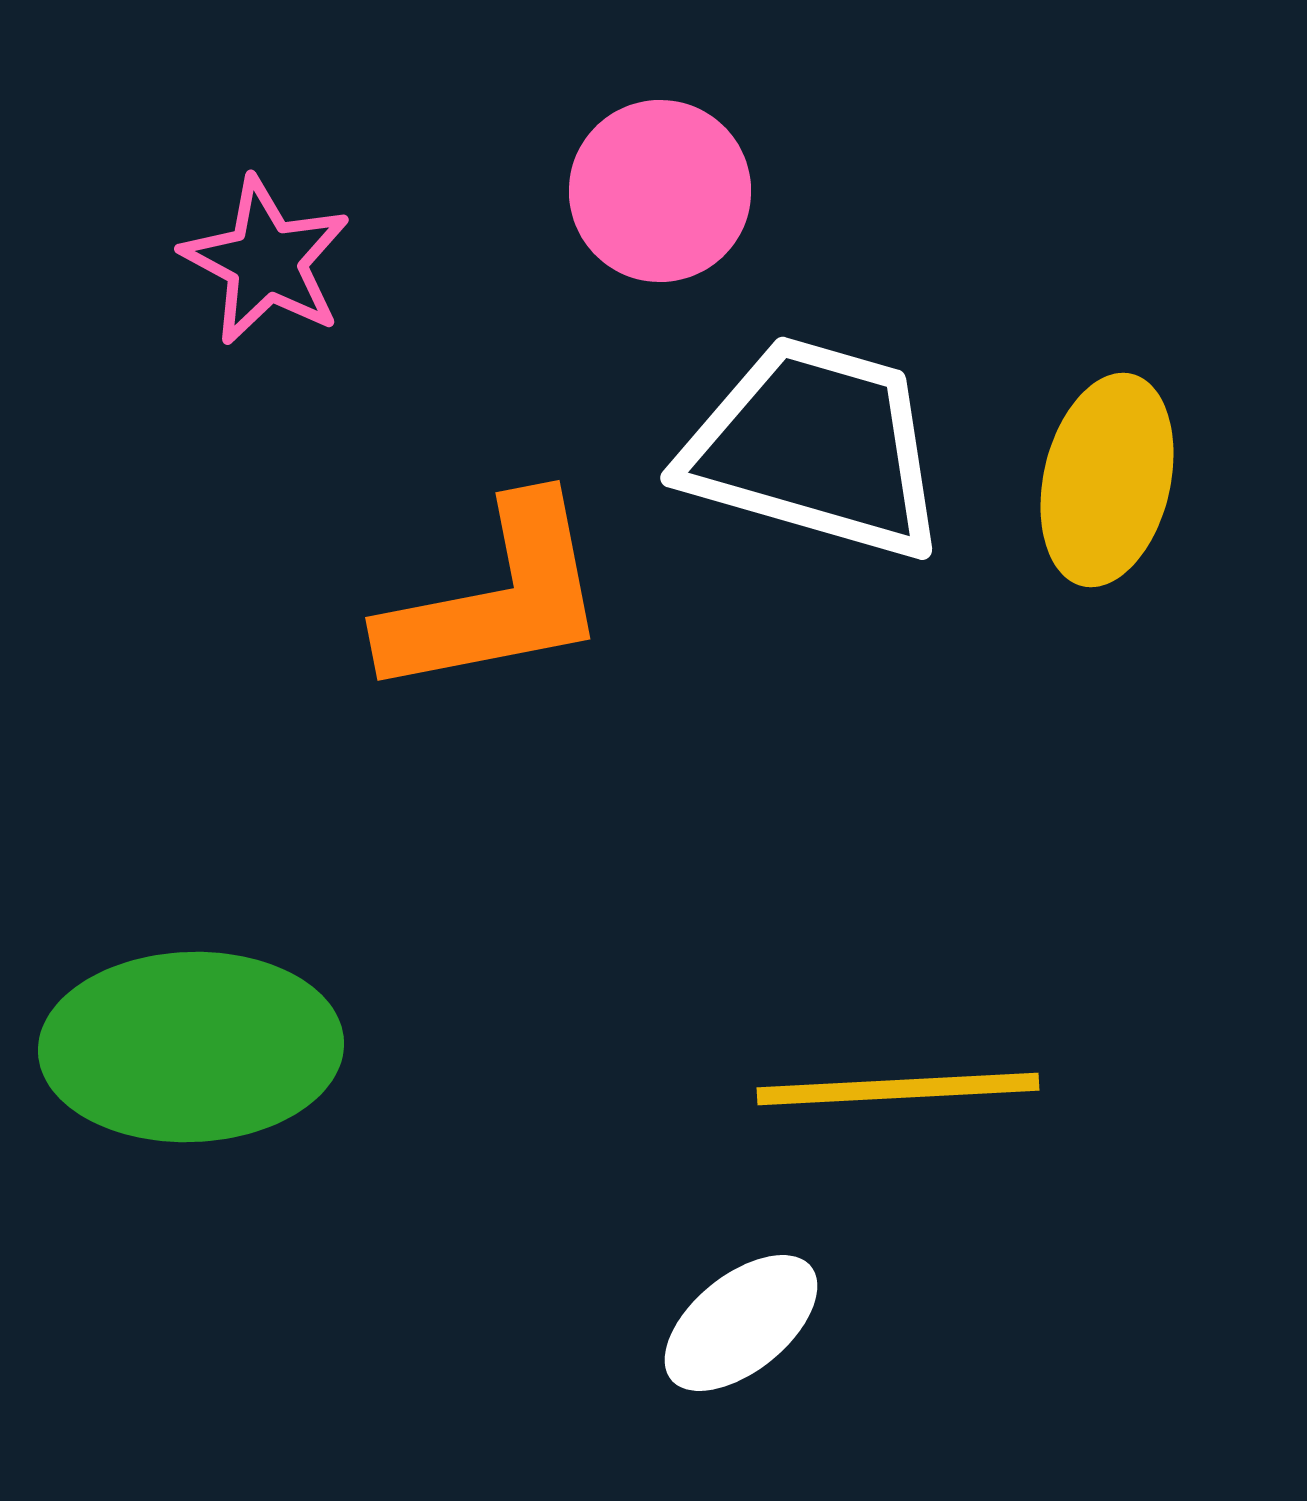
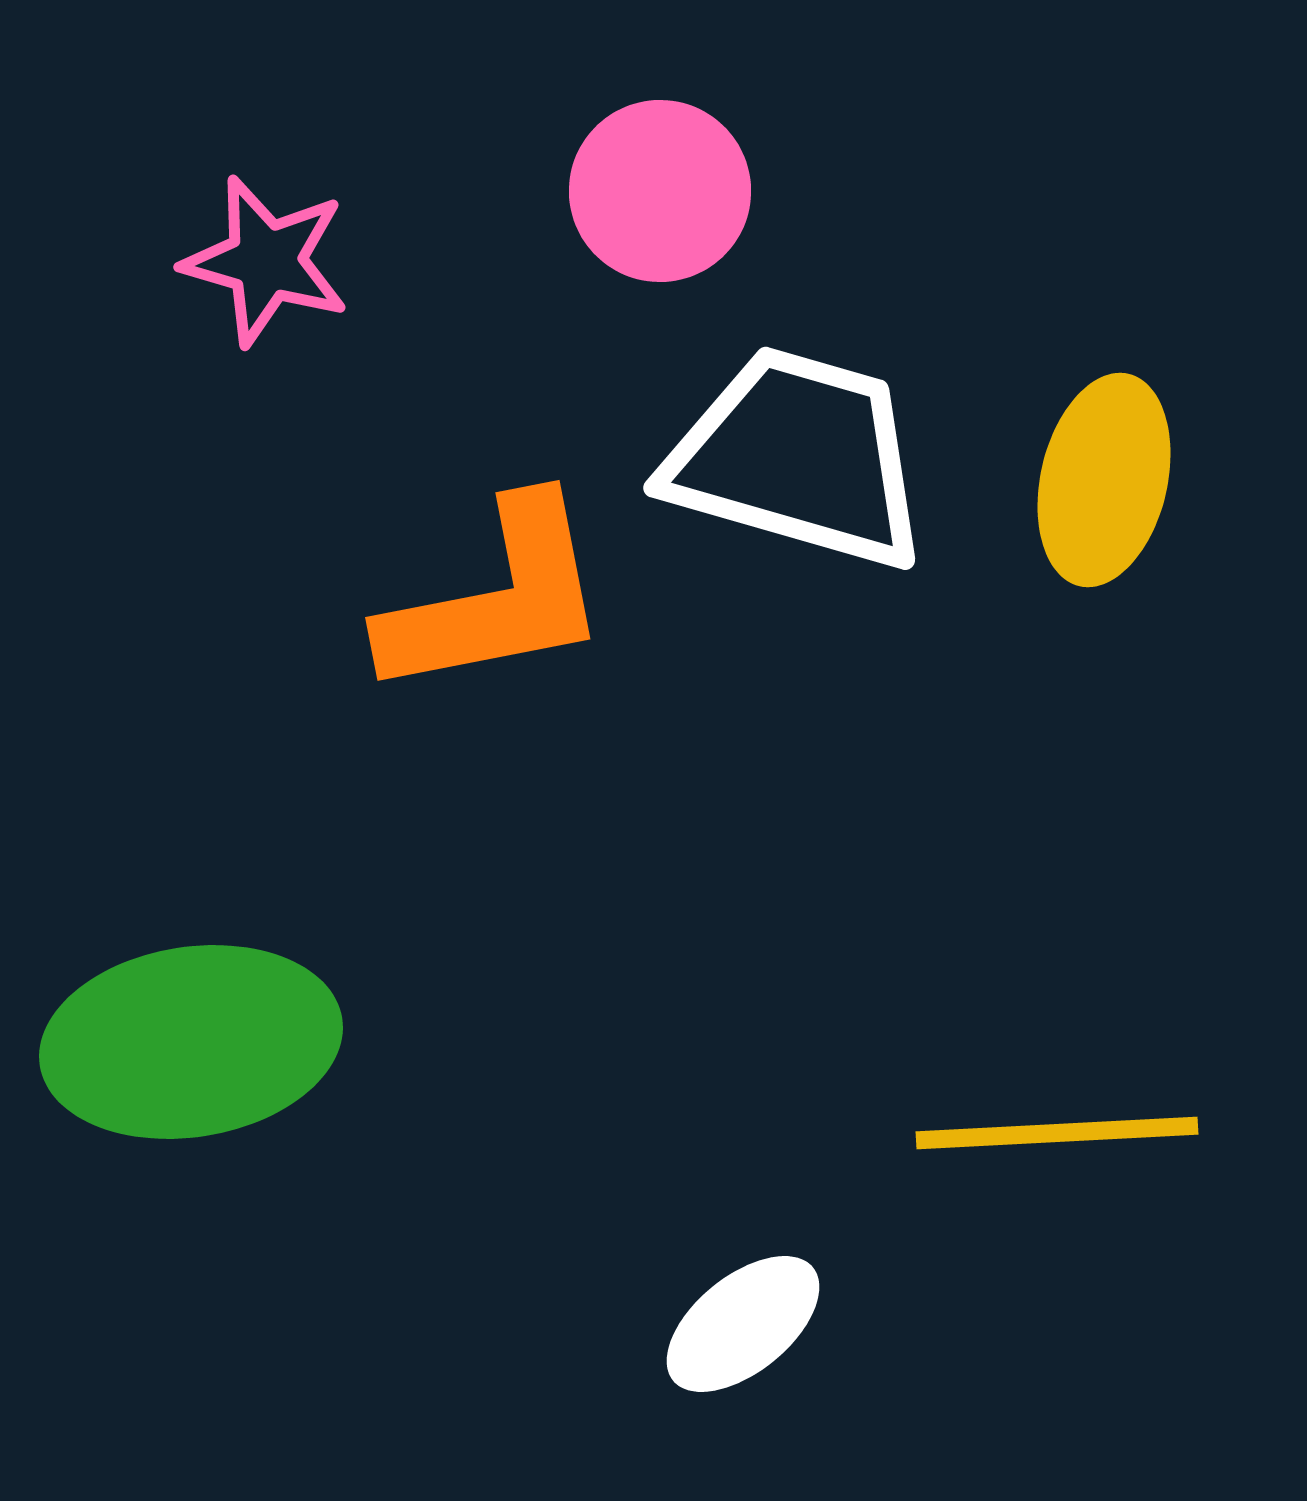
pink star: rotated 12 degrees counterclockwise
white trapezoid: moved 17 px left, 10 px down
yellow ellipse: moved 3 px left
green ellipse: moved 5 px up; rotated 7 degrees counterclockwise
yellow line: moved 159 px right, 44 px down
white ellipse: moved 2 px right, 1 px down
